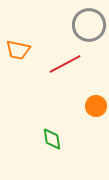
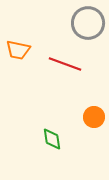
gray circle: moved 1 px left, 2 px up
red line: rotated 48 degrees clockwise
orange circle: moved 2 px left, 11 px down
